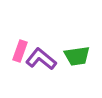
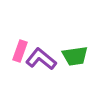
green trapezoid: moved 2 px left
